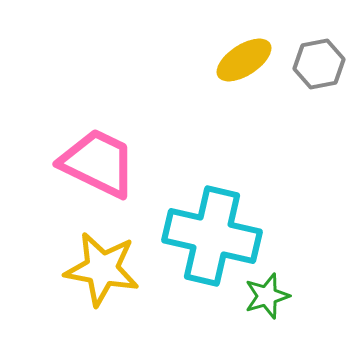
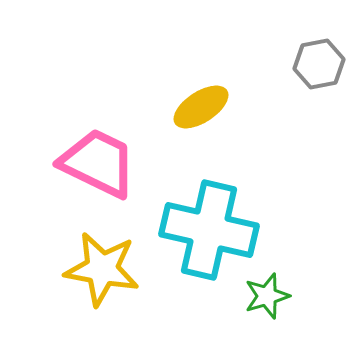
yellow ellipse: moved 43 px left, 47 px down
cyan cross: moved 3 px left, 6 px up
